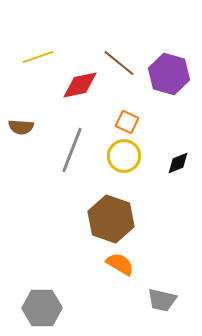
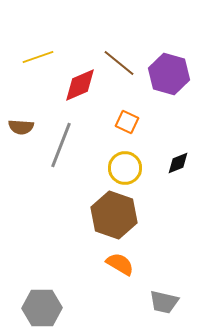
red diamond: rotated 12 degrees counterclockwise
gray line: moved 11 px left, 5 px up
yellow circle: moved 1 px right, 12 px down
brown hexagon: moved 3 px right, 4 px up
gray trapezoid: moved 2 px right, 2 px down
